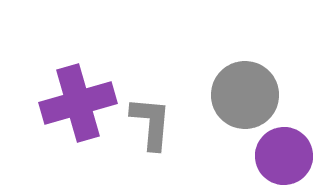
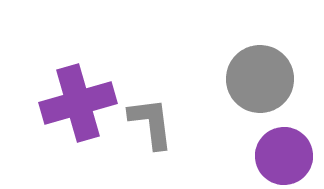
gray circle: moved 15 px right, 16 px up
gray L-shape: rotated 12 degrees counterclockwise
